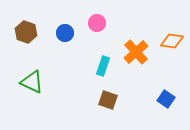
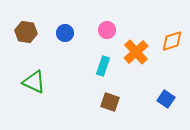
pink circle: moved 10 px right, 7 px down
brown hexagon: rotated 10 degrees counterclockwise
orange diamond: rotated 25 degrees counterclockwise
green triangle: moved 2 px right
brown square: moved 2 px right, 2 px down
